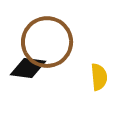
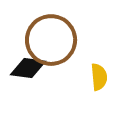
brown circle: moved 4 px right, 2 px up
